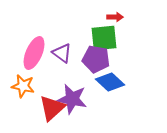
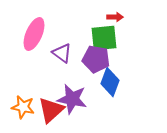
pink ellipse: moved 19 px up
blue diamond: rotated 68 degrees clockwise
orange star: moved 21 px down
red triangle: moved 1 px left, 2 px down
